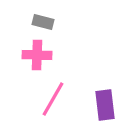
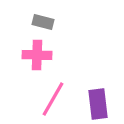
purple rectangle: moved 7 px left, 1 px up
